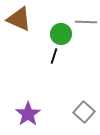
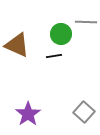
brown triangle: moved 2 px left, 26 px down
black line: rotated 63 degrees clockwise
